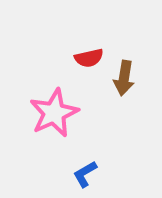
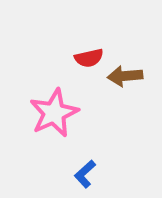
brown arrow: moved 1 px right, 2 px up; rotated 76 degrees clockwise
blue L-shape: rotated 12 degrees counterclockwise
